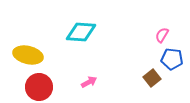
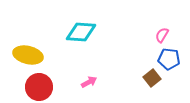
blue pentagon: moved 3 px left
